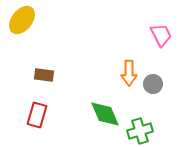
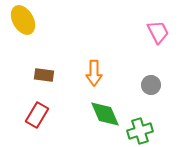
yellow ellipse: moved 1 px right; rotated 68 degrees counterclockwise
pink trapezoid: moved 3 px left, 3 px up
orange arrow: moved 35 px left
gray circle: moved 2 px left, 1 px down
red rectangle: rotated 15 degrees clockwise
